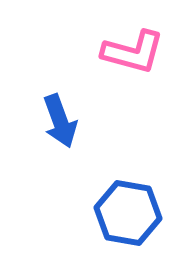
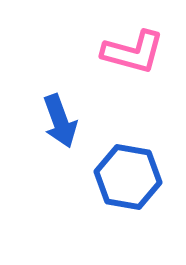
blue hexagon: moved 36 px up
